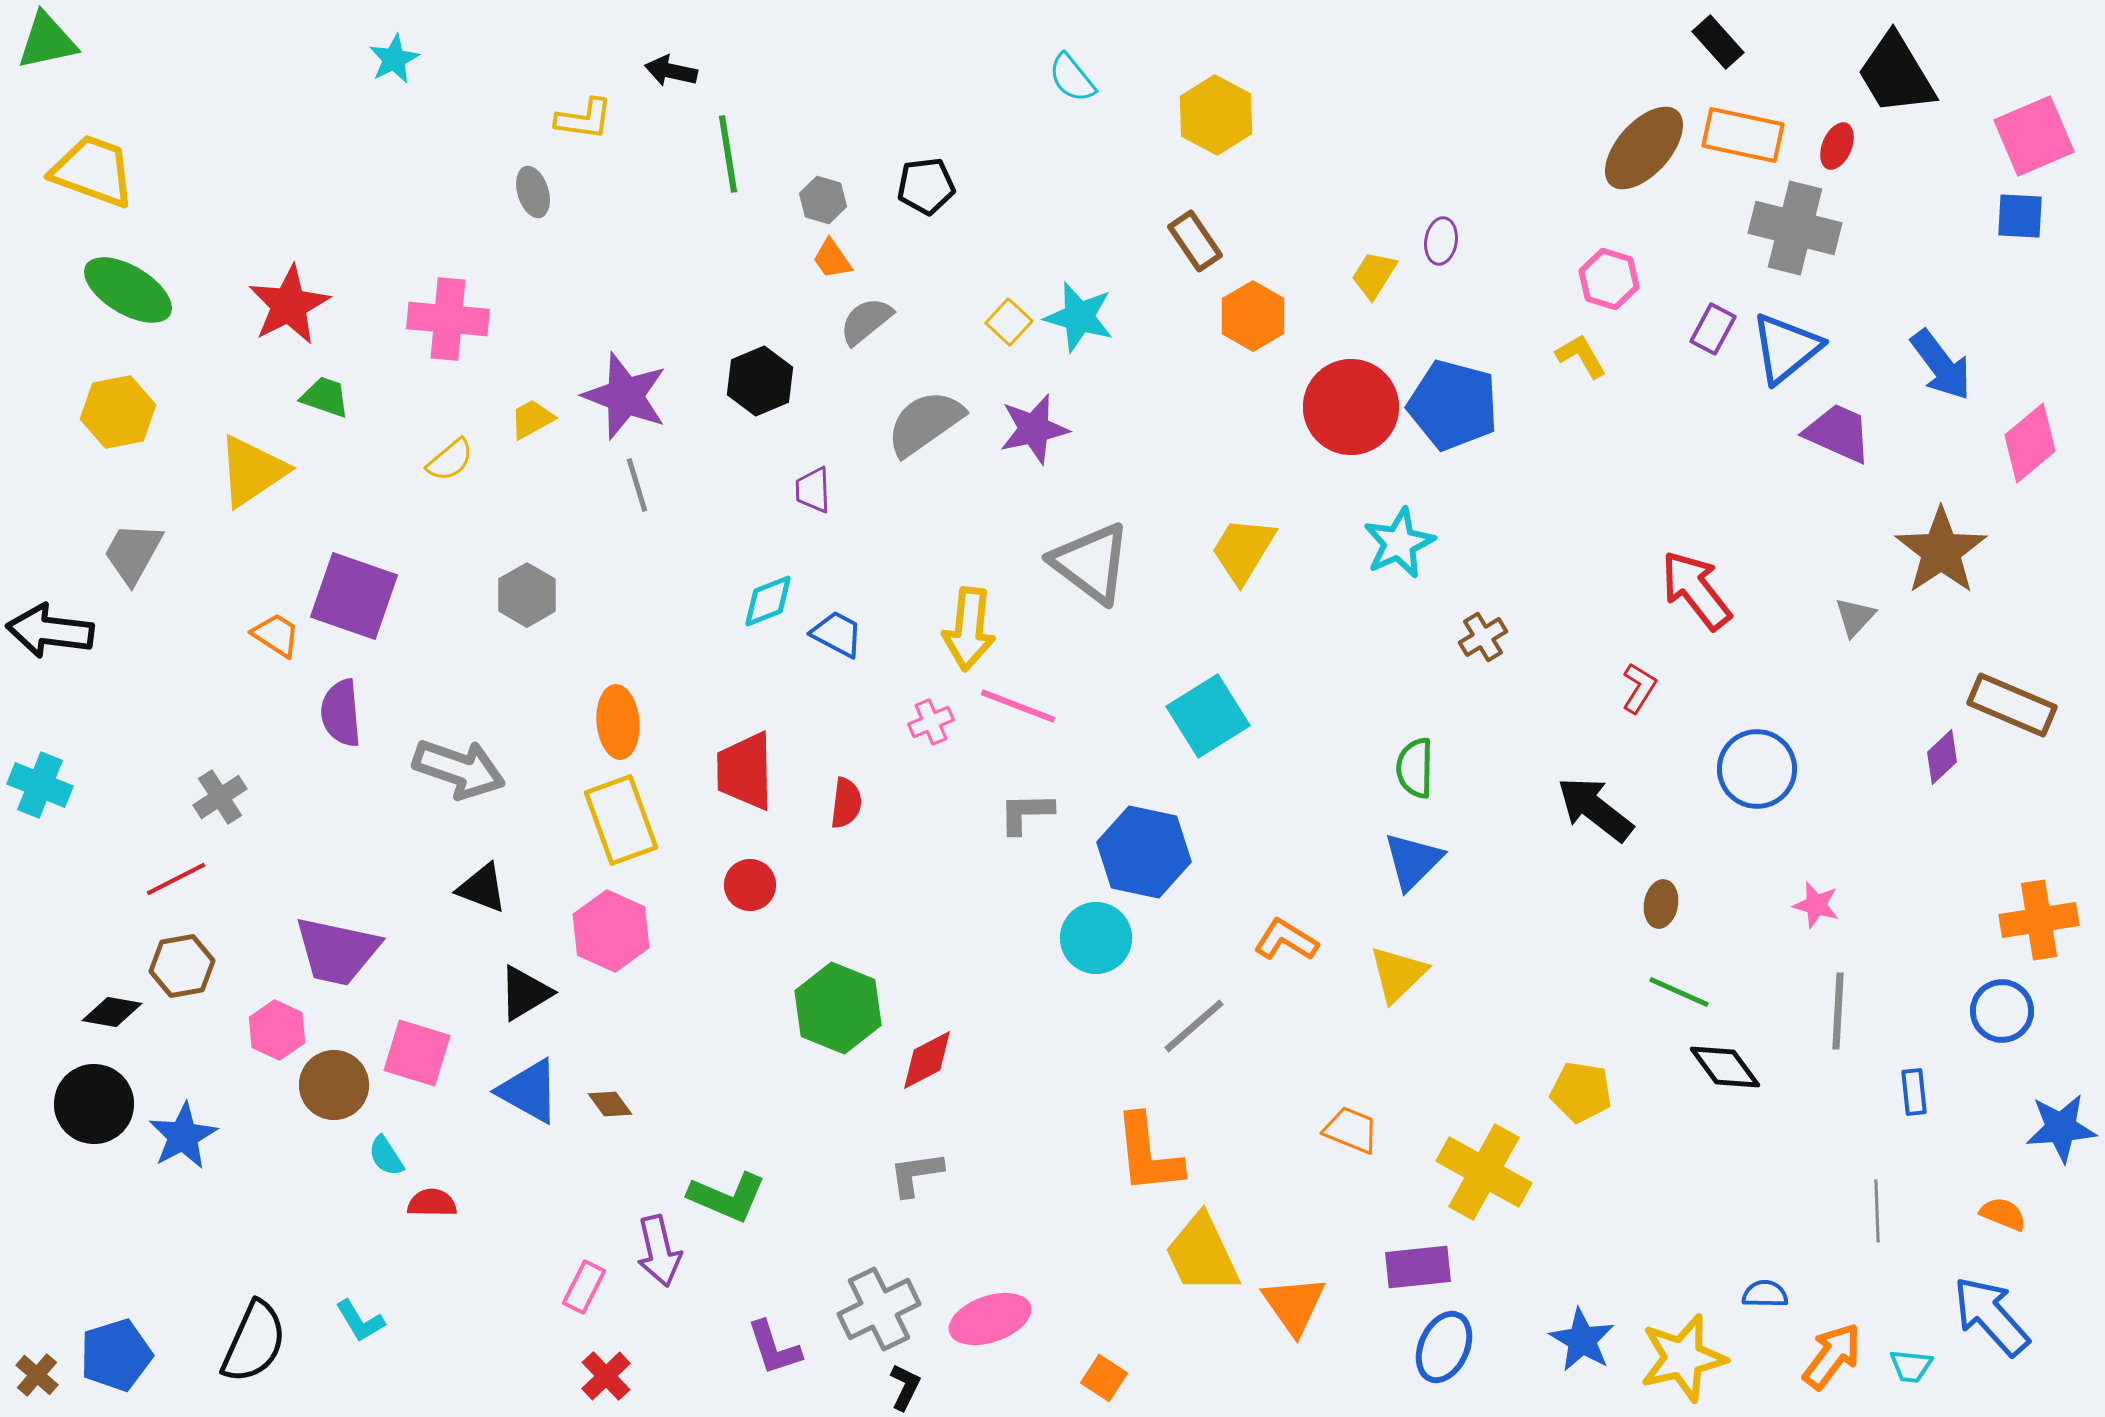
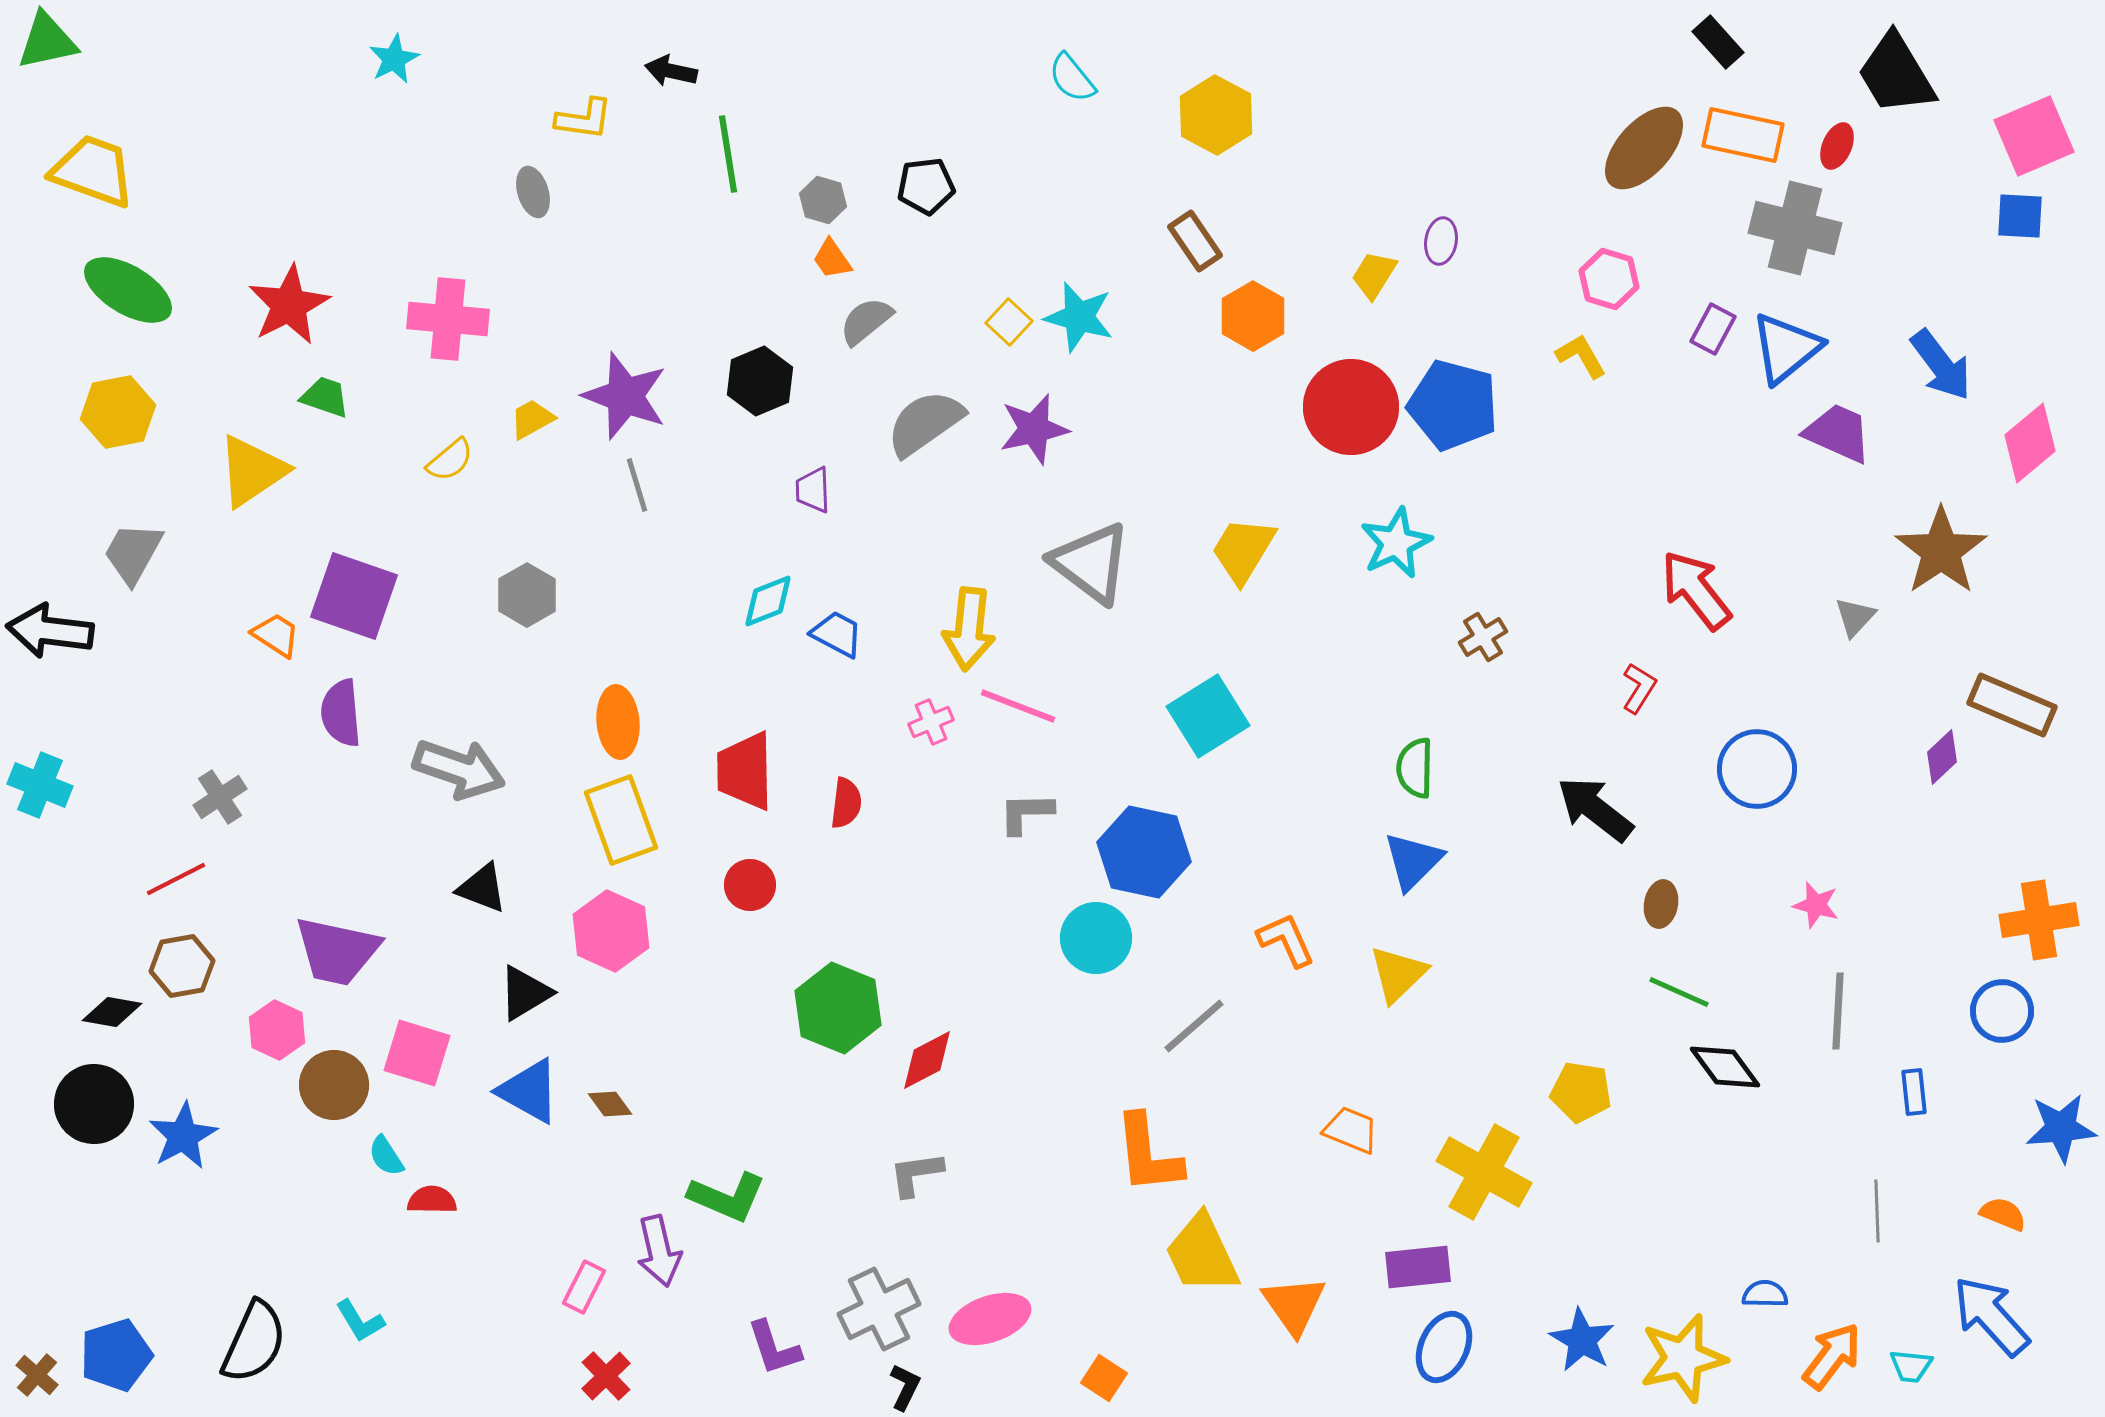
cyan star at (1399, 543): moved 3 px left
orange L-shape at (1286, 940): rotated 34 degrees clockwise
red semicircle at (432, 1203): moved 3 px up
